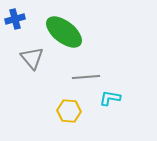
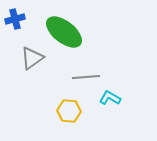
gray triangle: rotated 35 degrees clockwise
cyan L-shape: rotated 20 degrees clockwise
